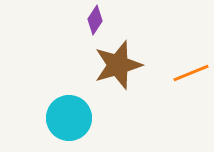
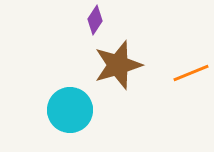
cyan circle: moved 1 px right, 8 px up
